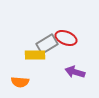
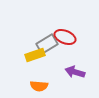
red ellipse: moved 1 px left, 1 px up
yellow rectangle: rotated 18 degrees counterclockwise
orange semicircle: moved 19 px right, 4 px down
